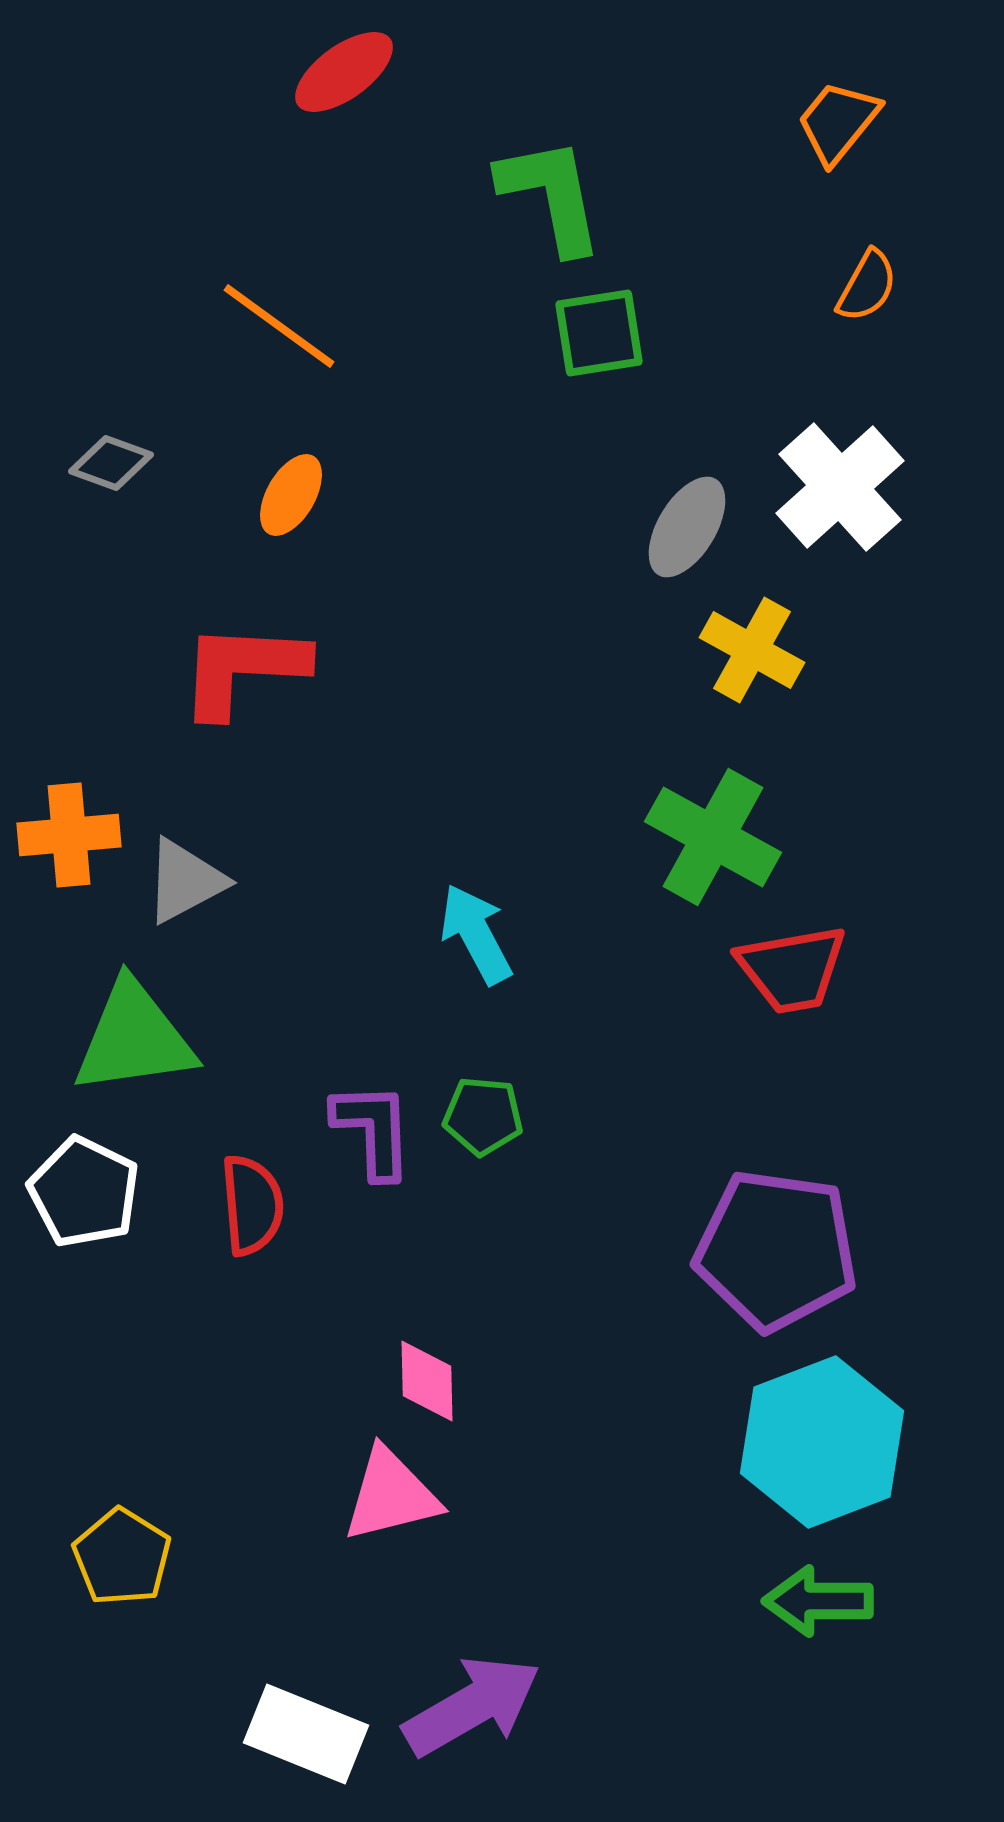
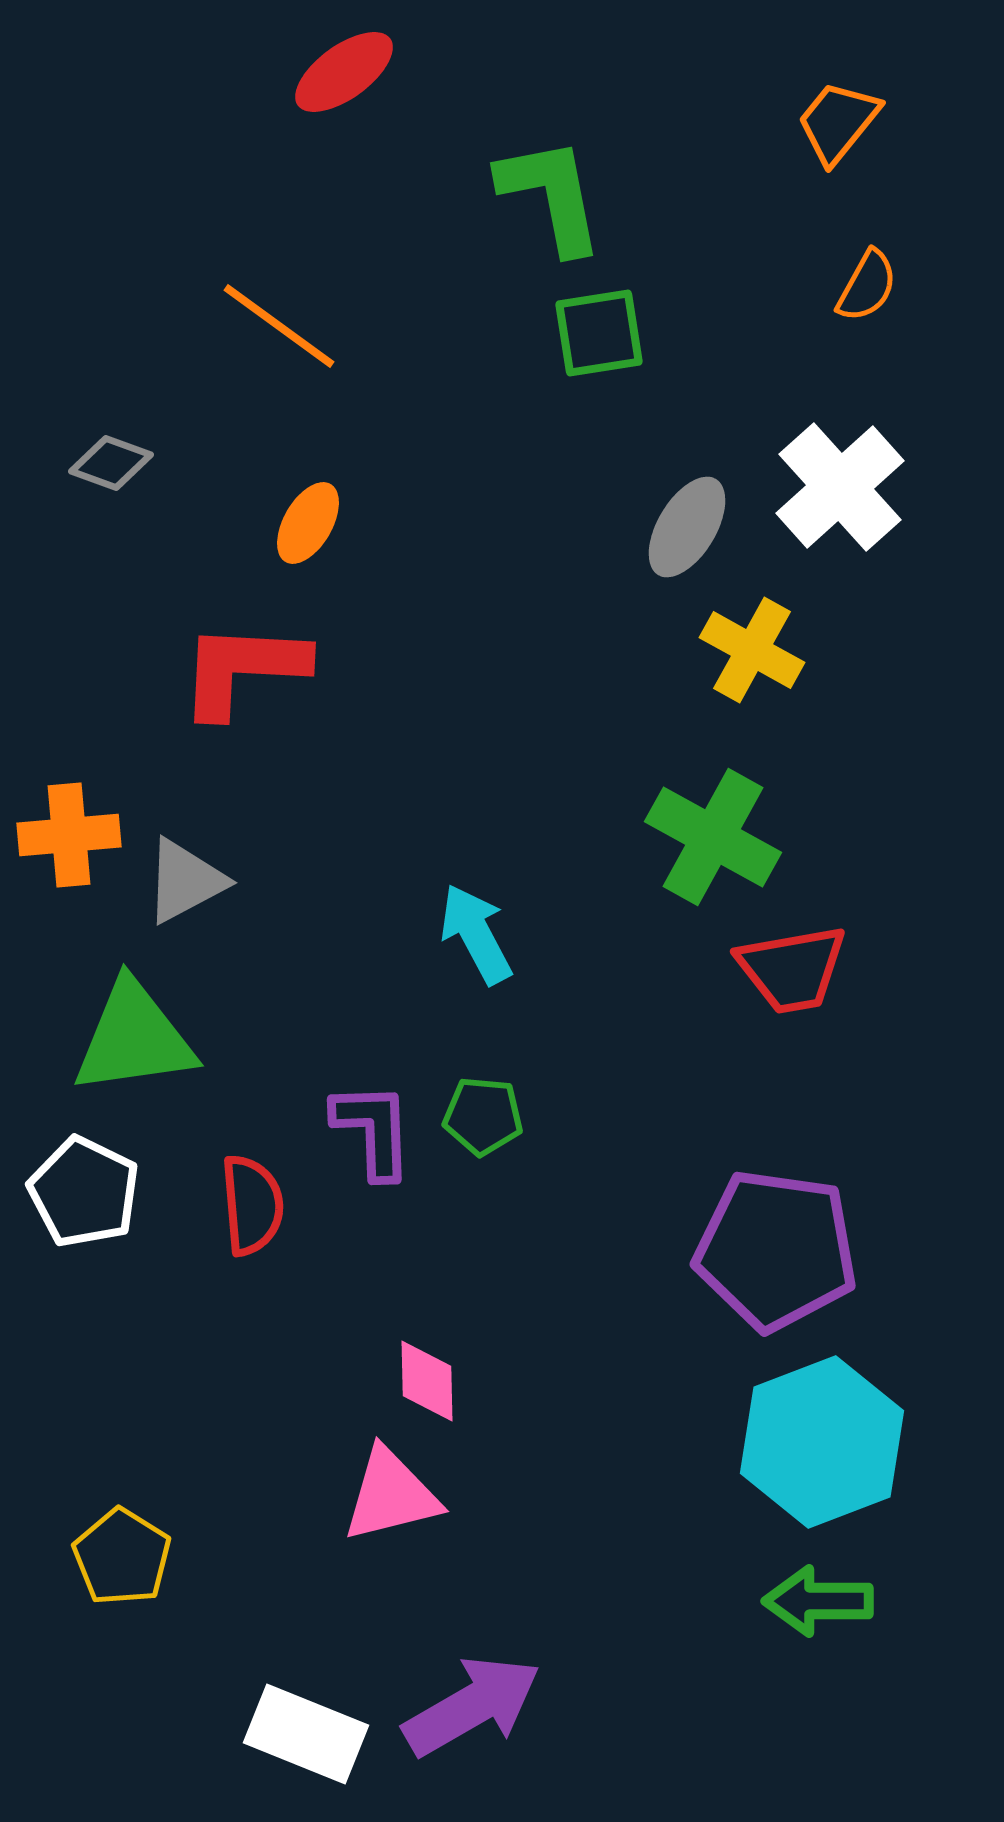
orange ellipse: moved 17 px right, 28 px down
